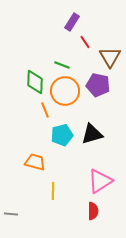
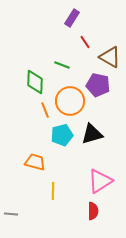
purple rectangle: moved 4 px up
brown triangle: rotated 30 degrees counterclockwise
orange circle: moved 5 px right, 10 px down
